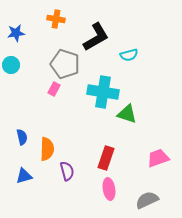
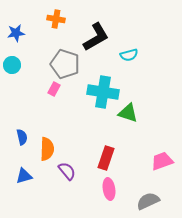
cyan circle: moved 1 px right
green triangle: moved 1 px right, 1 px up
pink trapezoid: moved 4 px right, 3 px down
purple semicircle: rotated 24 degrees counterclockwise
gray semicircle: moved 1 px right, 1 px down
